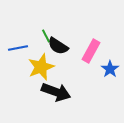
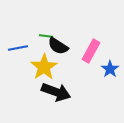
green line: rotated 56 degrees counterclockwise
yellow star: moved 3 px right; rotated 12 degrees counterclockwise
